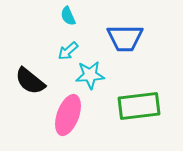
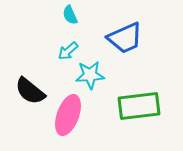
cyan semicircle: moved 2 px right, 1 px up
blue trapezoid: rotated 24 degrees counterclockwise
black semicircle: moved 10 px down
